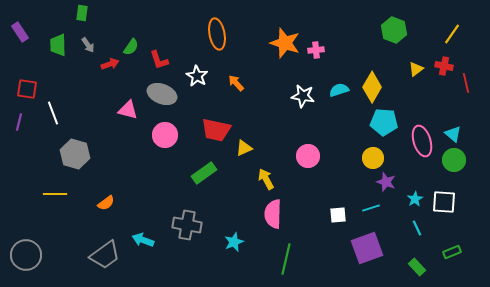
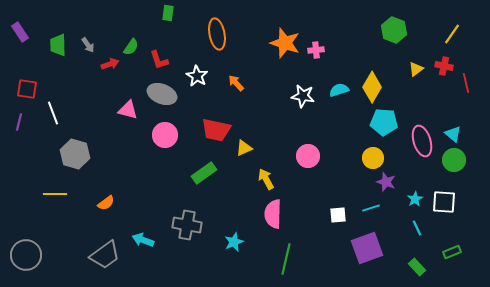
green rectangle at (82, 13): moved 86 px right
